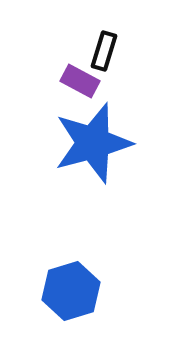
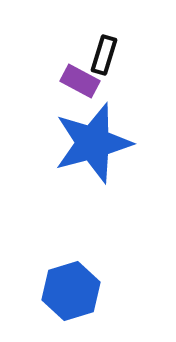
black rectangle: moved 4 px down
